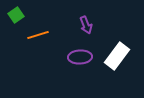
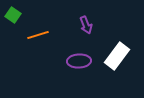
green square: moved 3 px left; rotated 21 degrees counterclockwise
purple ellipse: moved 1 px left, 4 px down
